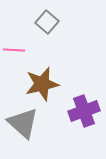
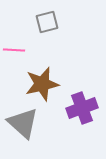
gray square: rotated 35 degrees clockwise
purple cross: moved 2 px left, 3 px up
